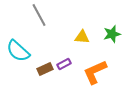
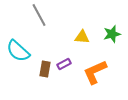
brown rectangle: rotated 56 degrees counterclockwise
